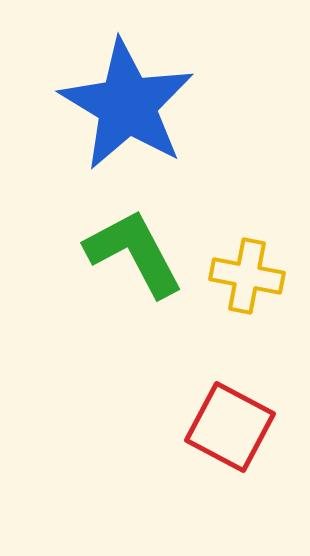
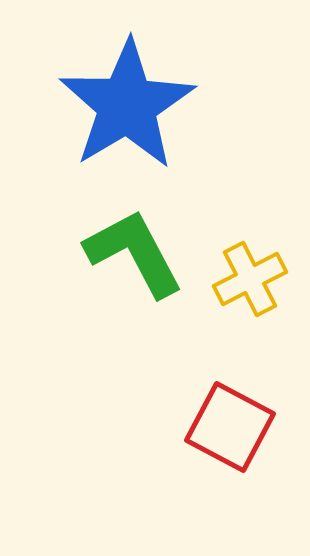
blue star: rotated 10 degrees clockwise
yellow cross: moved 3 px right, 3 px down; rotated 38 degrees counterclockwise
